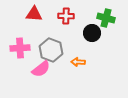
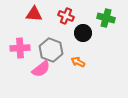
red cross: rotated 21 degrees clockwise
black circle: moved 9 px left
orange arrow: rotated 24 degrees clockwise
